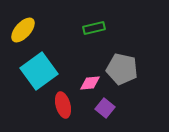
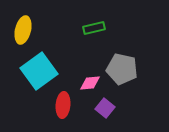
yellow ellipse: rotated 28 degrees counterclockwise
red ellipse: rotated 20 degrees clockwise
